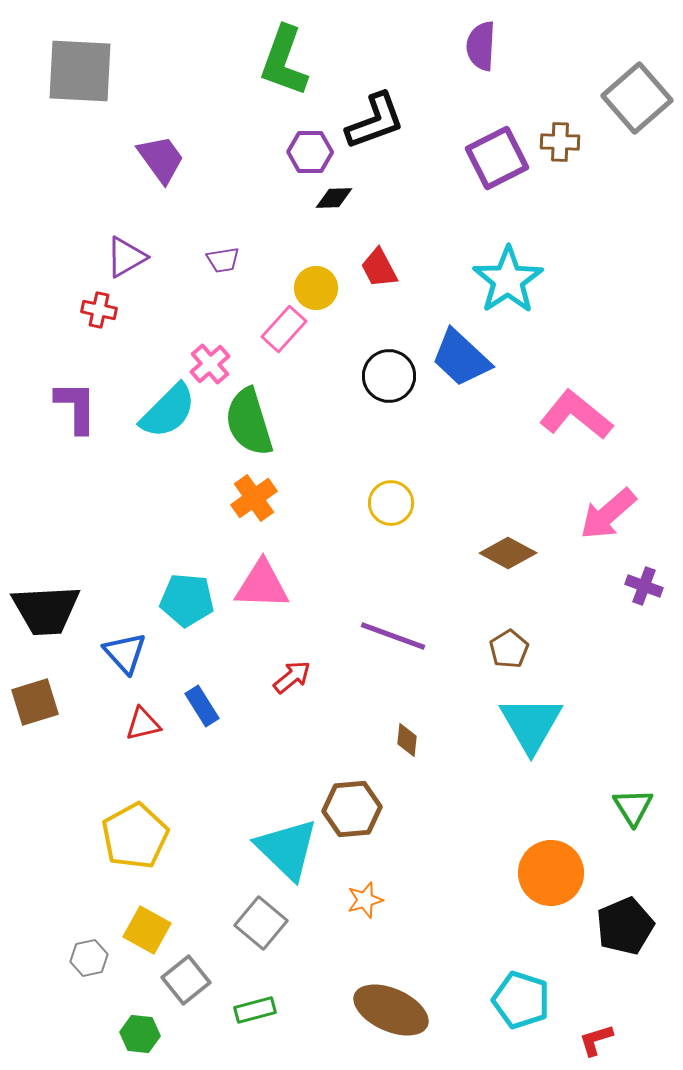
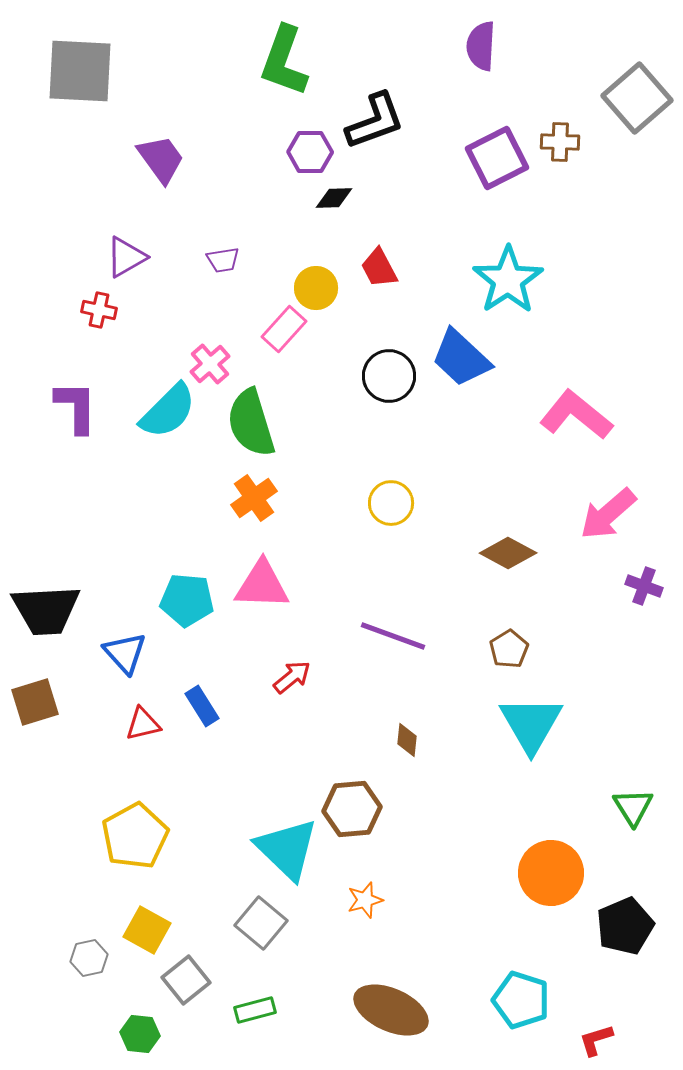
green semicircle at (249, 422): moved 2 px right, 1 px down
